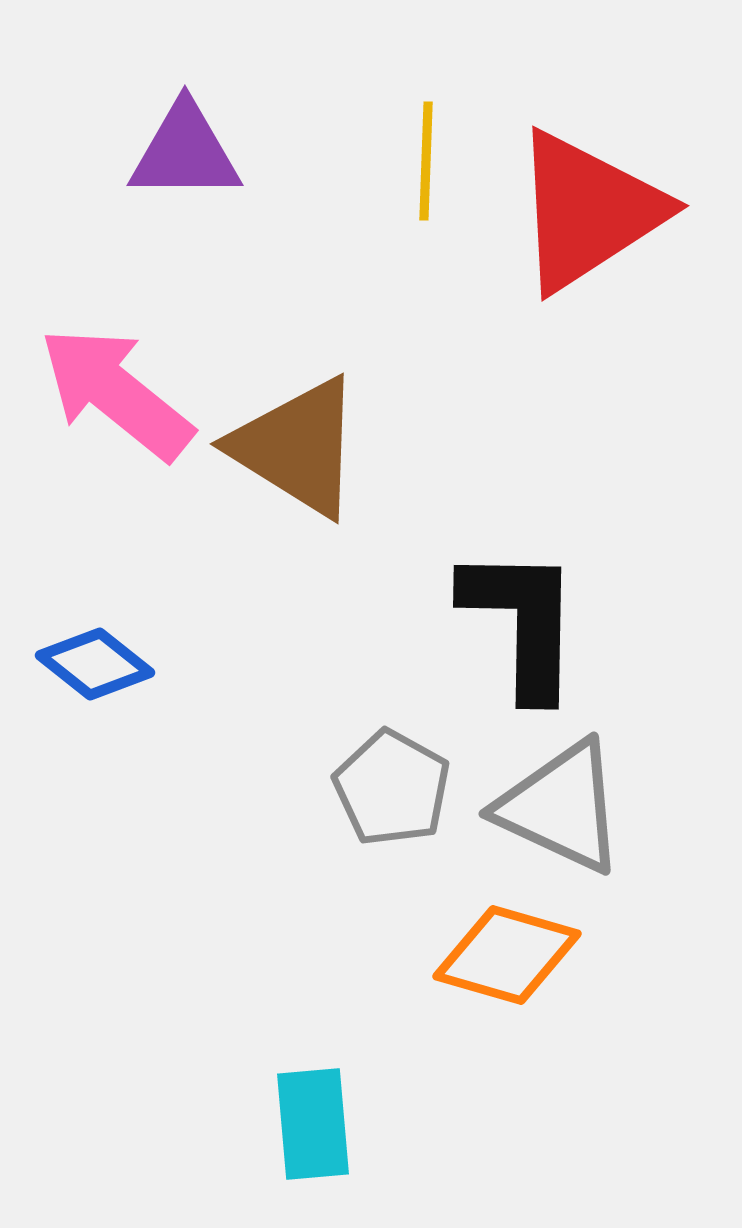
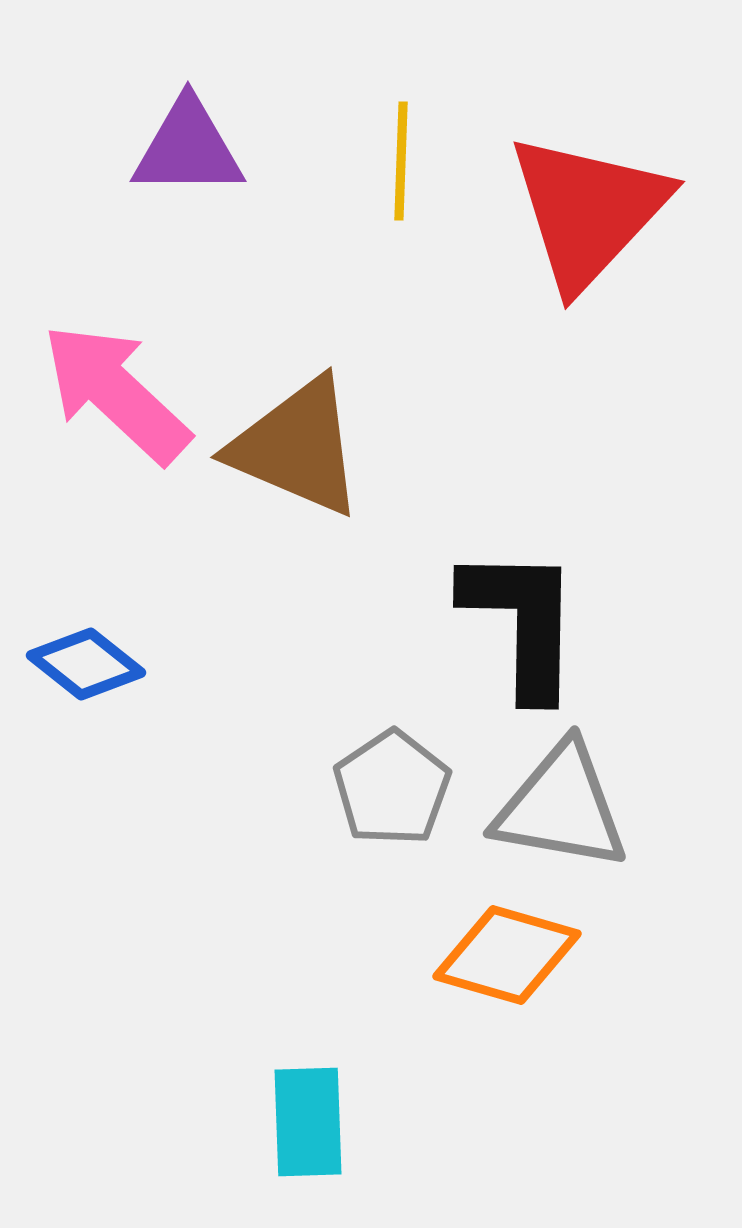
purple triangle: moved 3 px right, 4 px up
yellow line: moved 25 px left
red triangle: rotated 14 degrees counterclockwise
pink arrow: rotated 4 degrees clockwise
brown triangle: rotated 9 degrees counterclockwise
blue diamond: moved 9 px left
gray pentagon: rotated 9 degrees clockwise
gray triangle: rotated 15 degrees counterclockwise
cyan rectangle: moved 5 px left, 2 px up; rotated 3 degrees clockwise
